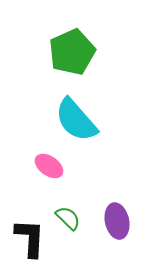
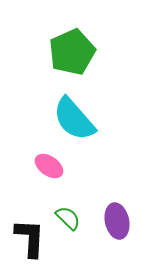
cyan semicircle: moved 2 px left, 1 px up
